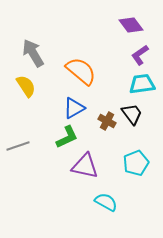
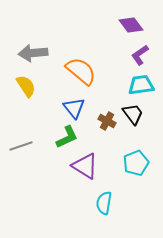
gray arrow: rotated 64 degrees counterclockwise
cyan trapezoid: moved 1 px left, 1 px down
blue triangle: rotated 40 degrees counterclockwise
black trapezoid: moved 1 px right
gray line: moved 3 px right
purple triangle: rotated 20 degrees clockwise
cyan semicircle: moved 2 px left, 1 px down; rotated 110 degrees counterclockwise
